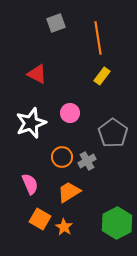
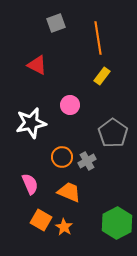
red triangle: moved 9 px up
pink circle: moved 8 px up
white star: rotated 8 degrees clockwise
orange trapezoid: rotated 55 degrees clockwise
orange square: moved 1 px right, 1 px down
